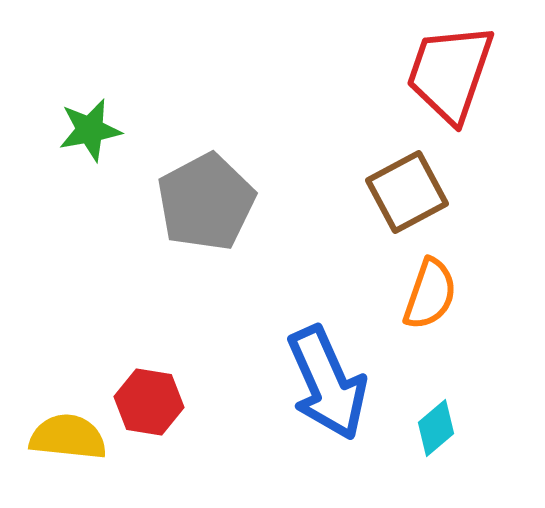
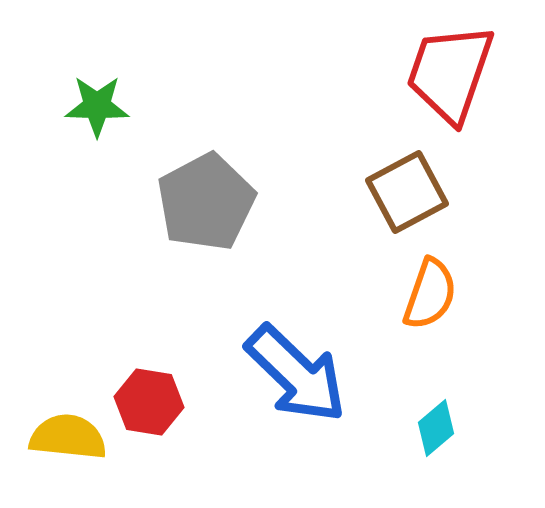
green star: moved 7 px right, 24 px up; rotated 12 degrees clockwise
blue arrow: moved 31 px left, 9 px up; rotated 22 degrees counterclockwise
